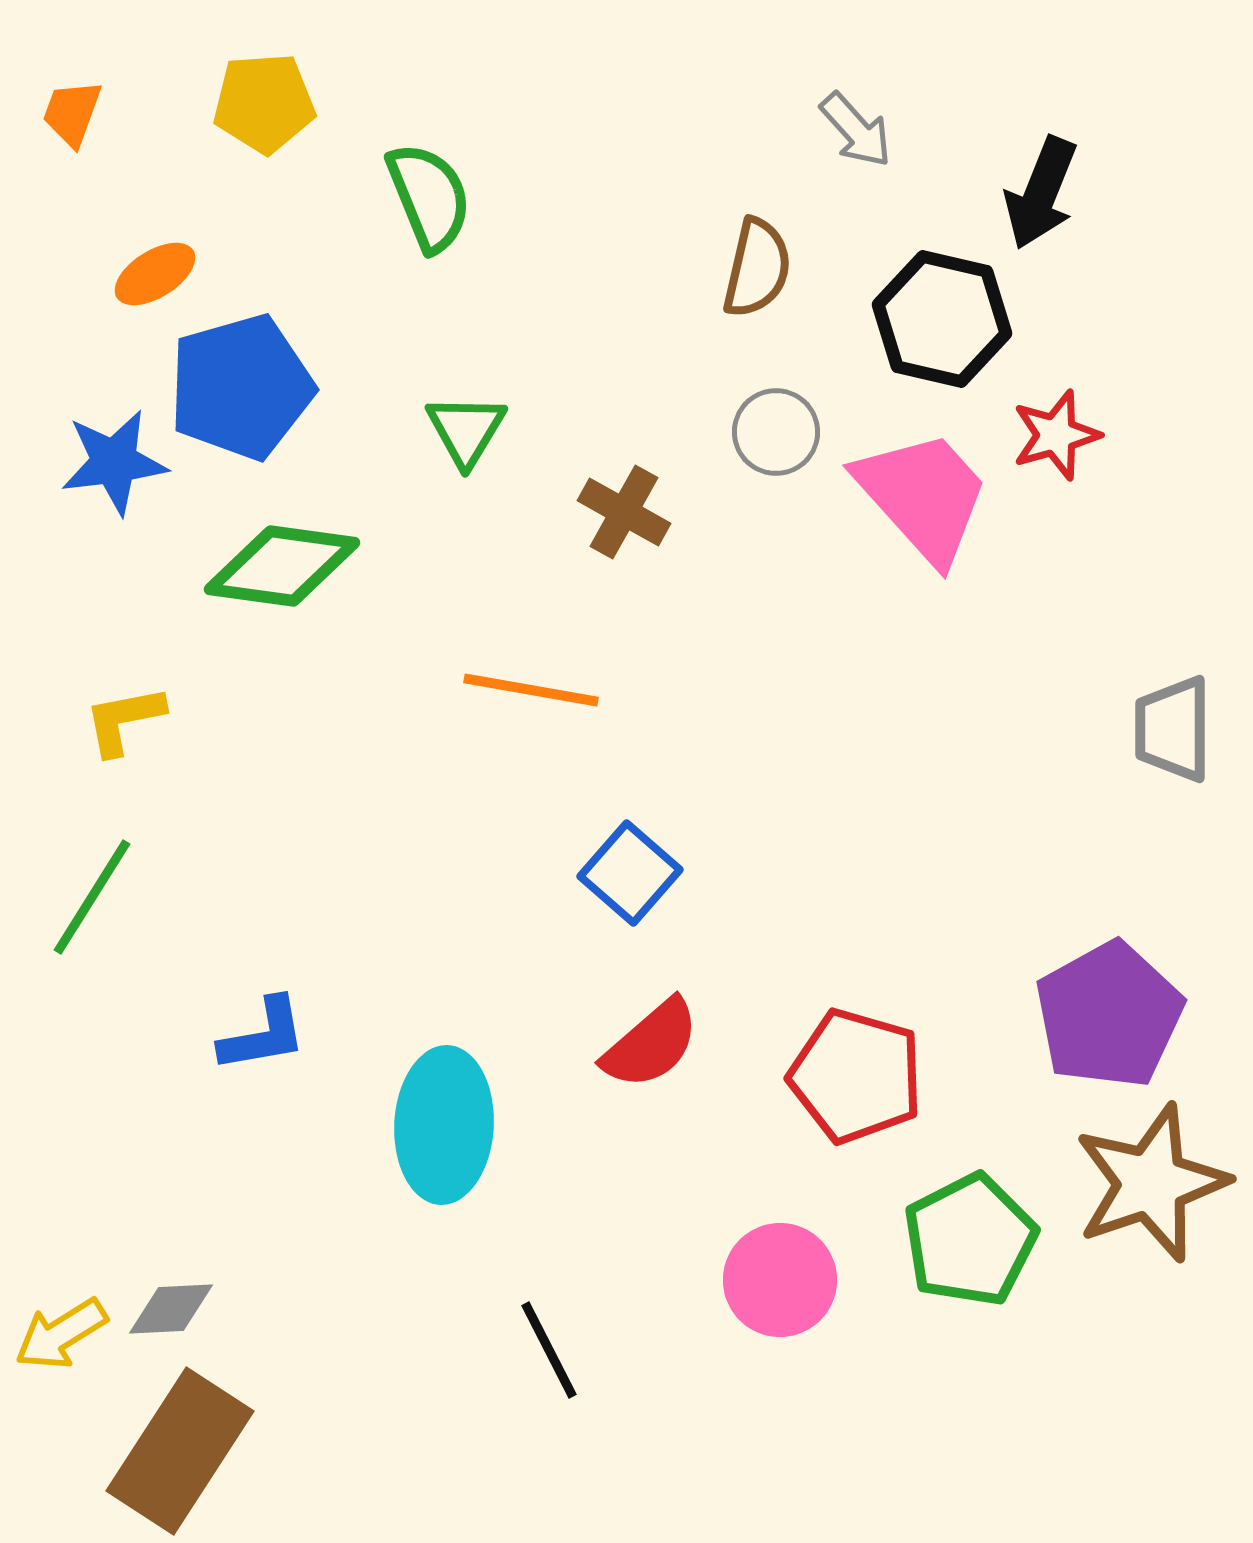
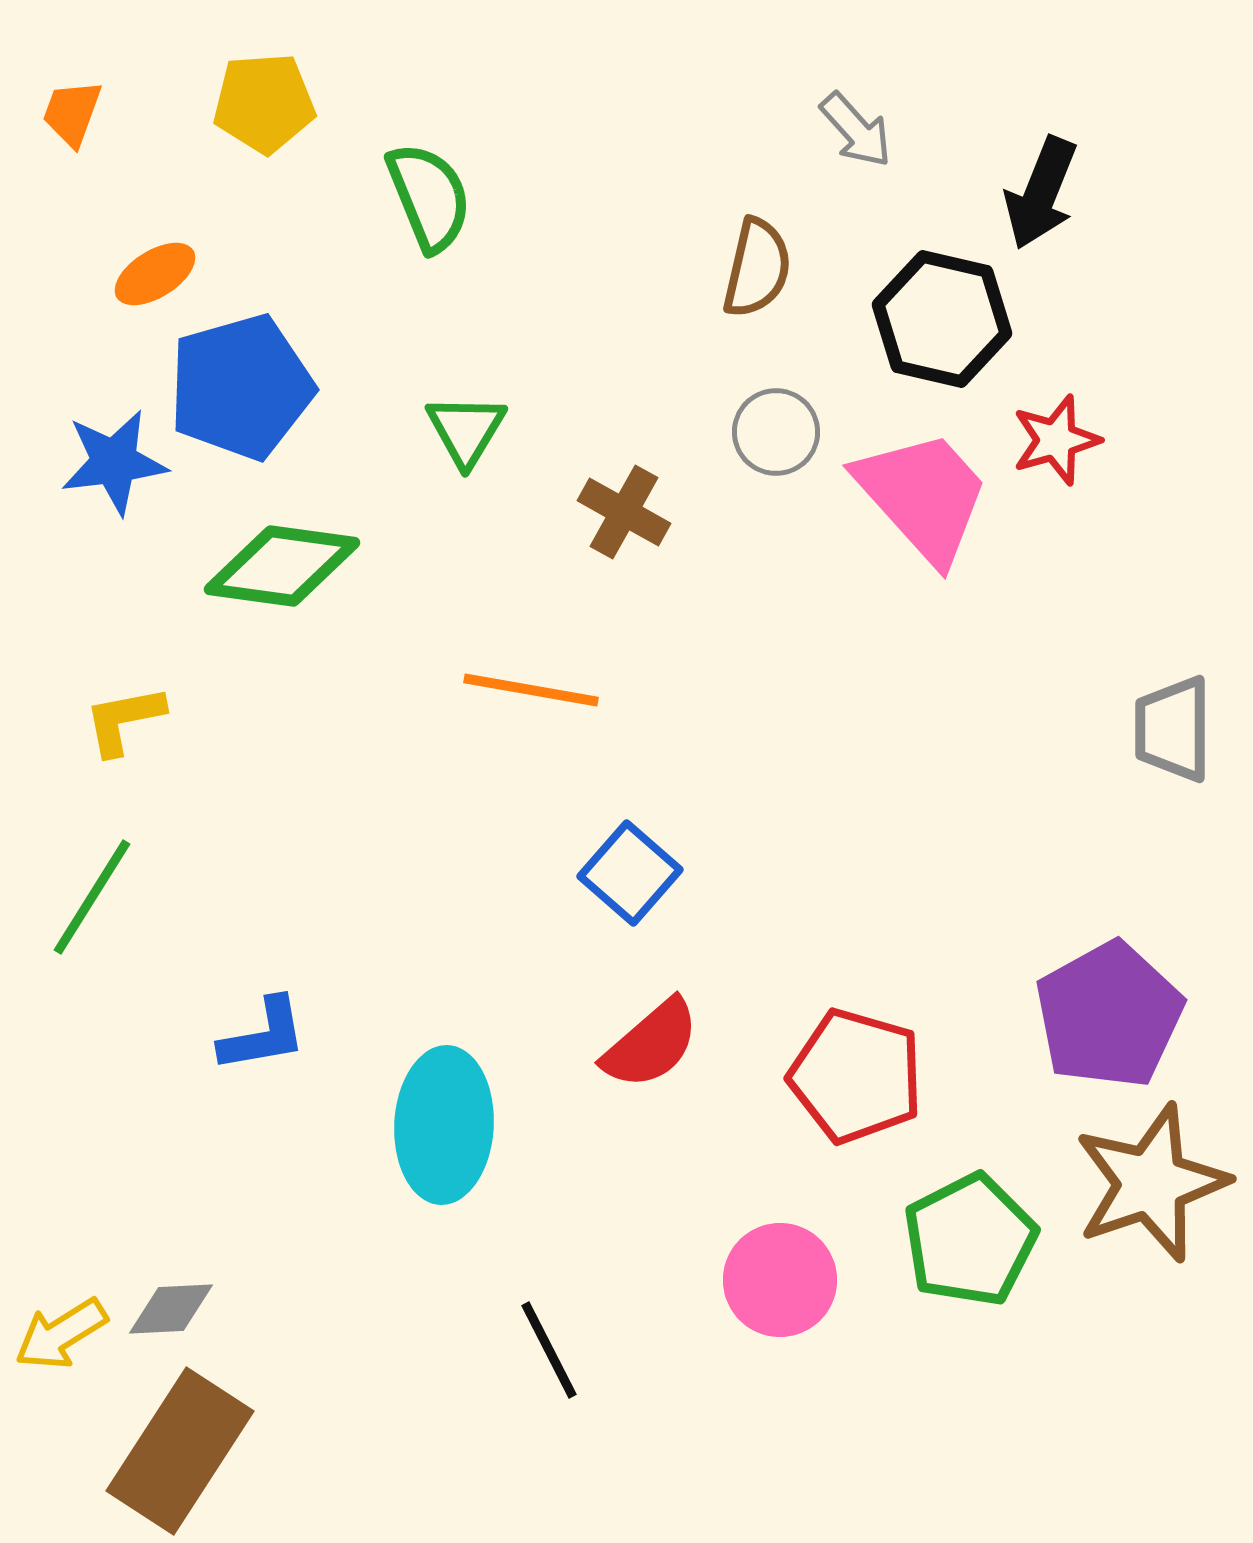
red star: moved 5 px down
